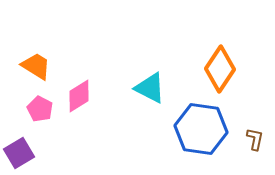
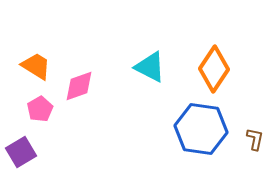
orange diamond: moved 6 px left
cyan triangle: moved 21 px up
pink diamond: moved 10 px up; rotated 12 degrees clockwise
pink pentagon: rotated 15 degrees clockwise
purple square: moved 2 px right, 1 px up
